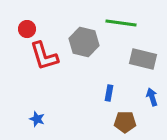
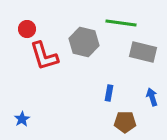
gray rectangle: moved 7 px up
blue star: moved 15 px left; rotated 21 degrees clockwise
